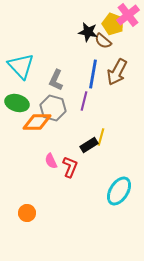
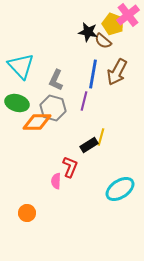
pink semicircle: moved 5 px right, 20 px down; rotated 28 degrees clockwise
cyan ellipse: moved 1 px right, 2 px up; rotated 24 degrees clockwise
